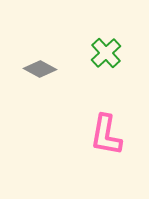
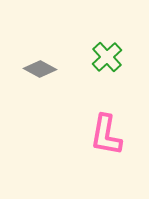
green cross: moved 1 px right, 4 px down
